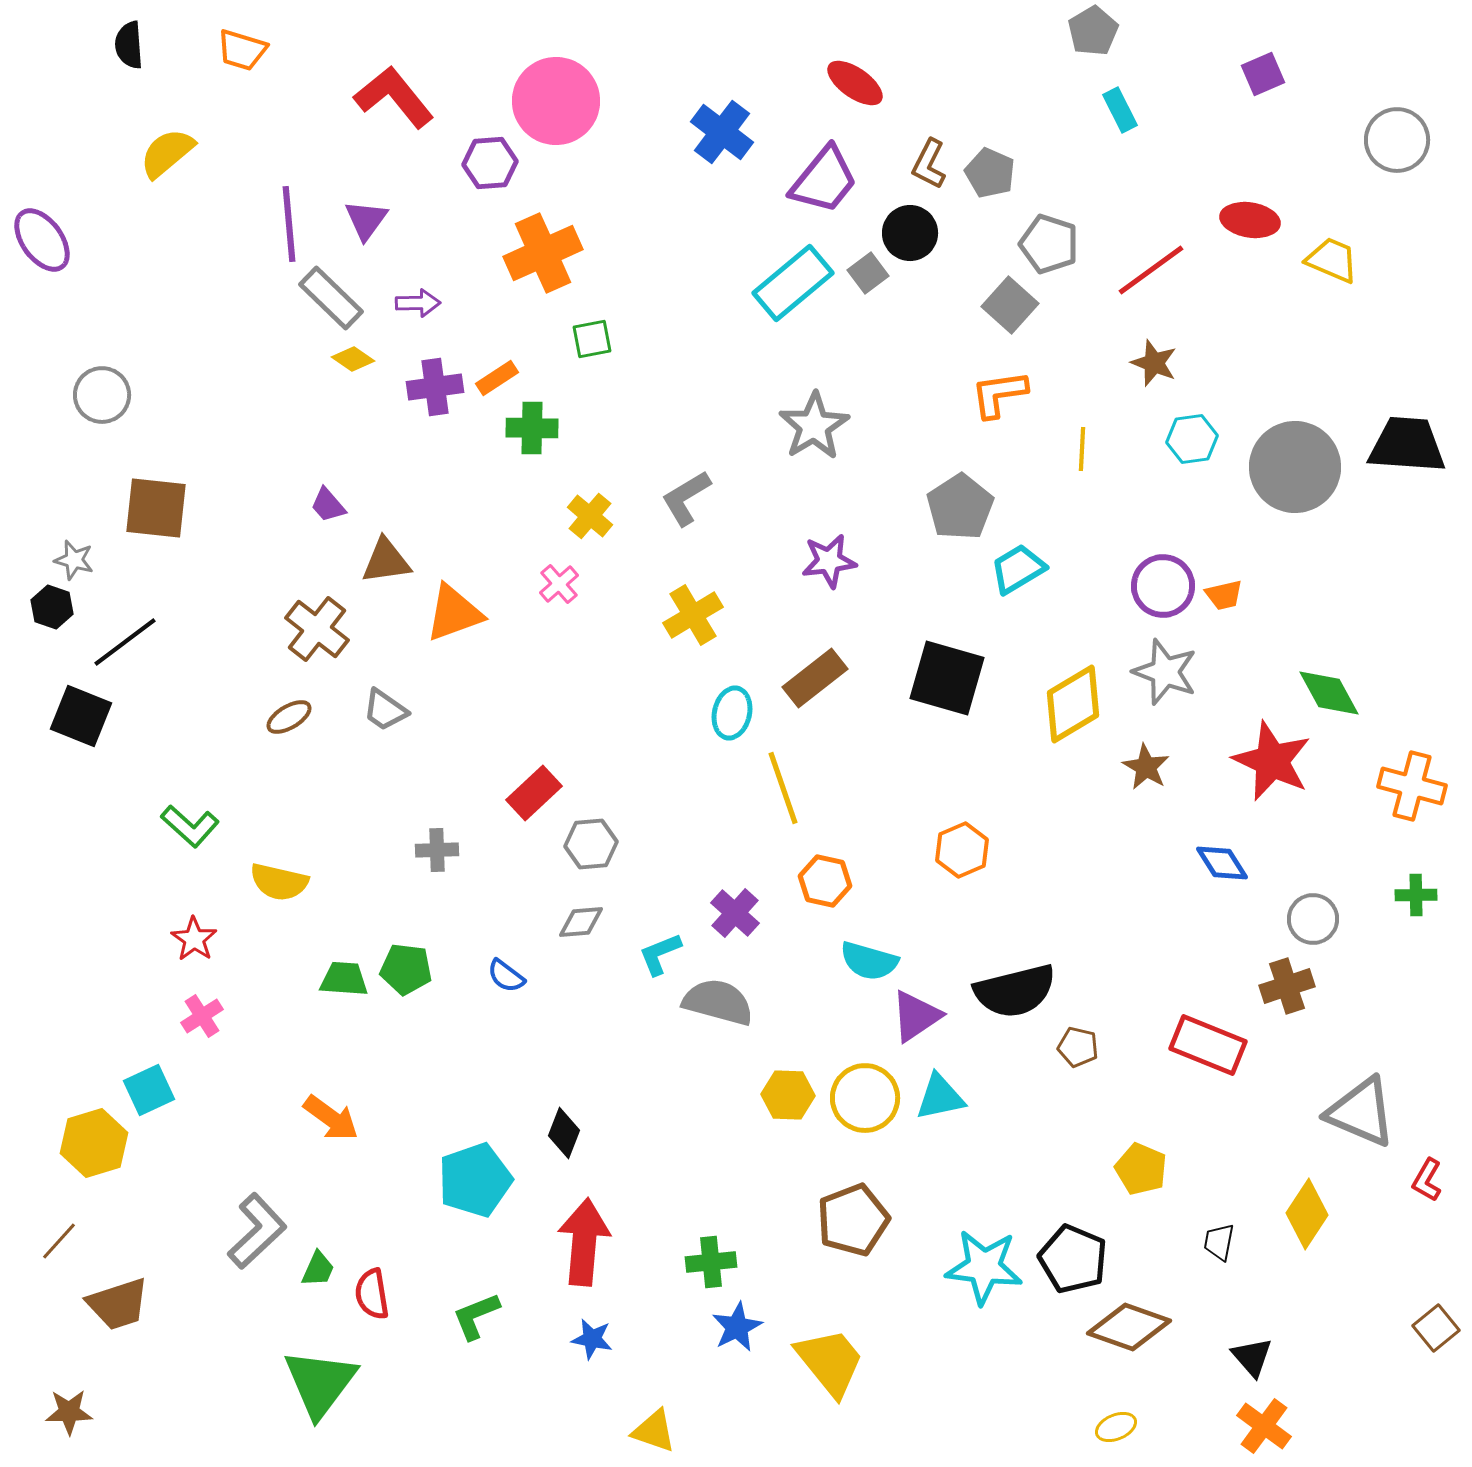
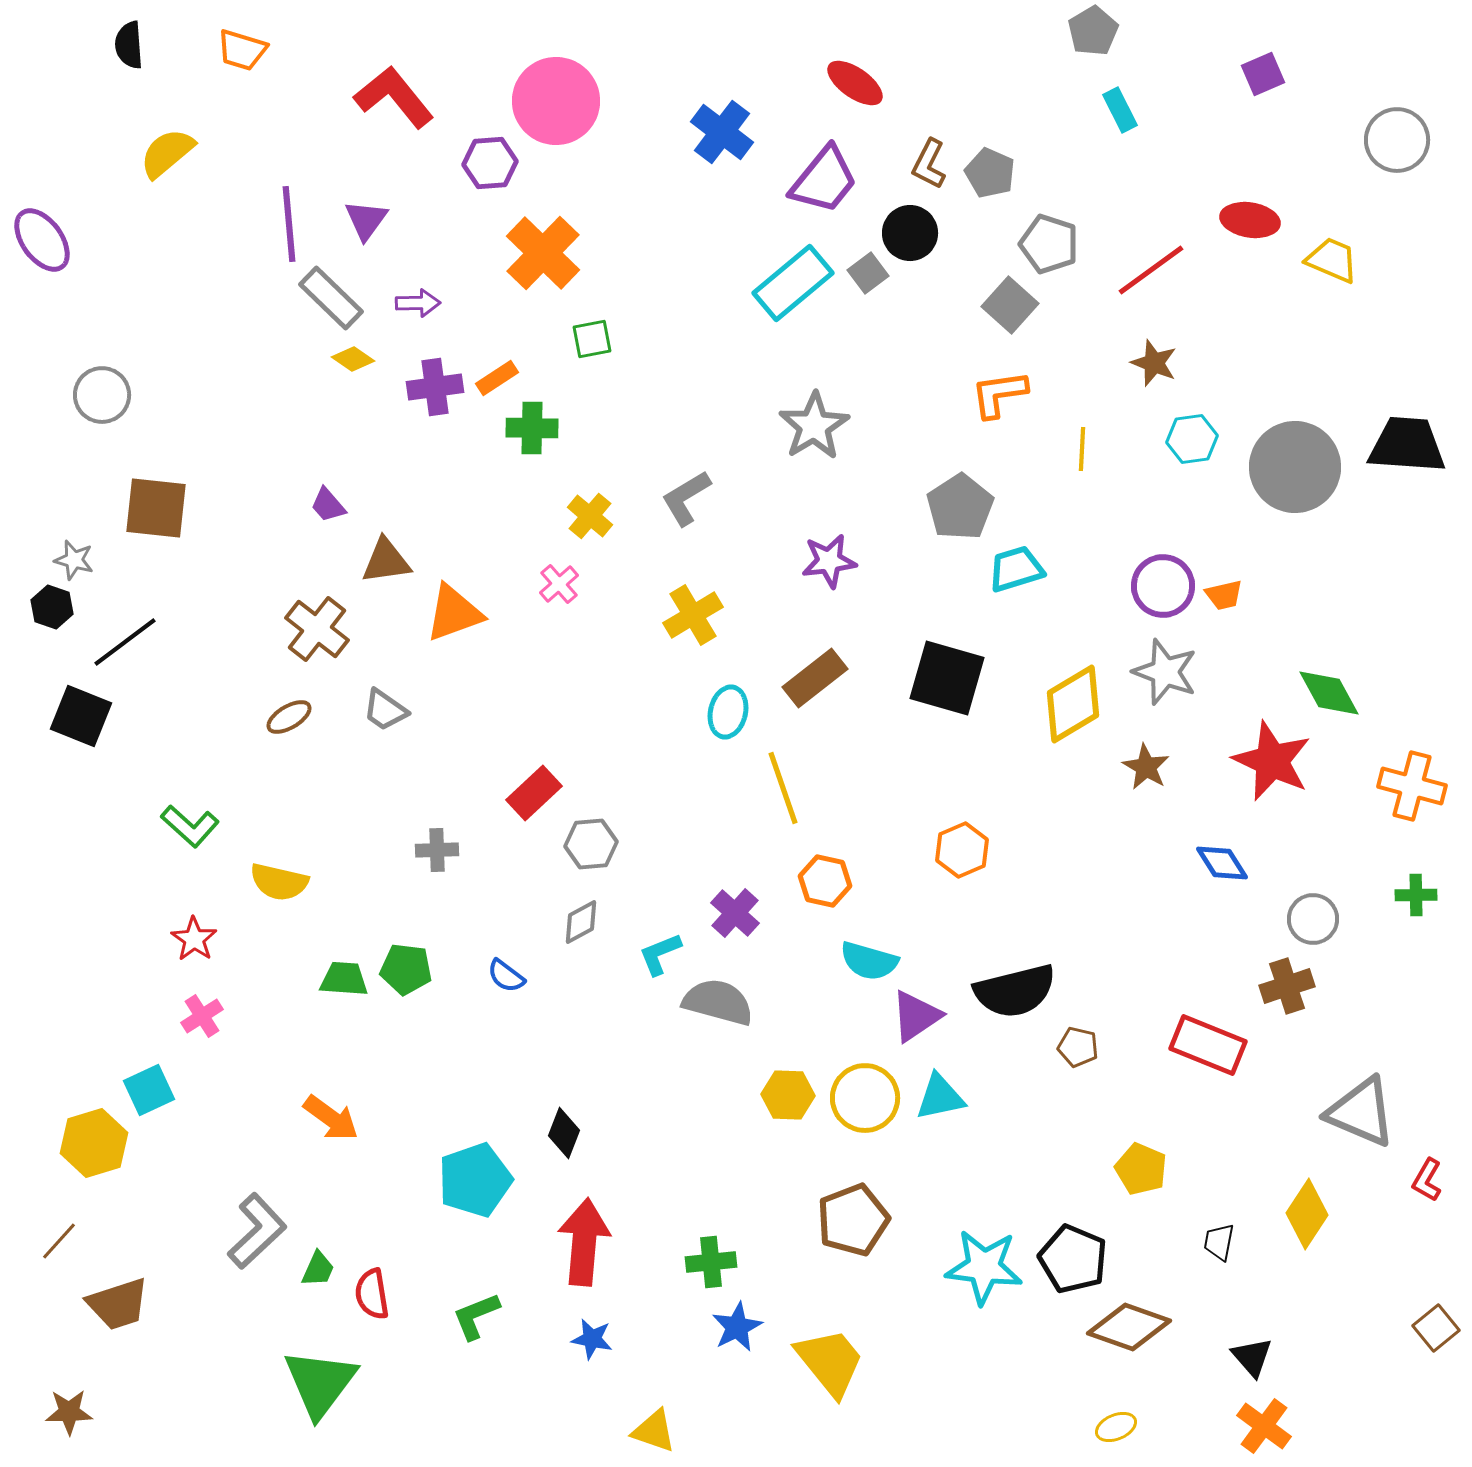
orange cross at (543, 253): rotated 22 degrees counterclockwise
cyan trapezoid at (1018, 569): moved 2 px left; rotated 14 degrees clockwise
cyan ellipse at (732, 713): moved 4 px left, 1 px up
gray diamond at (581, 922): rotated 24 degrees counterclockwise
